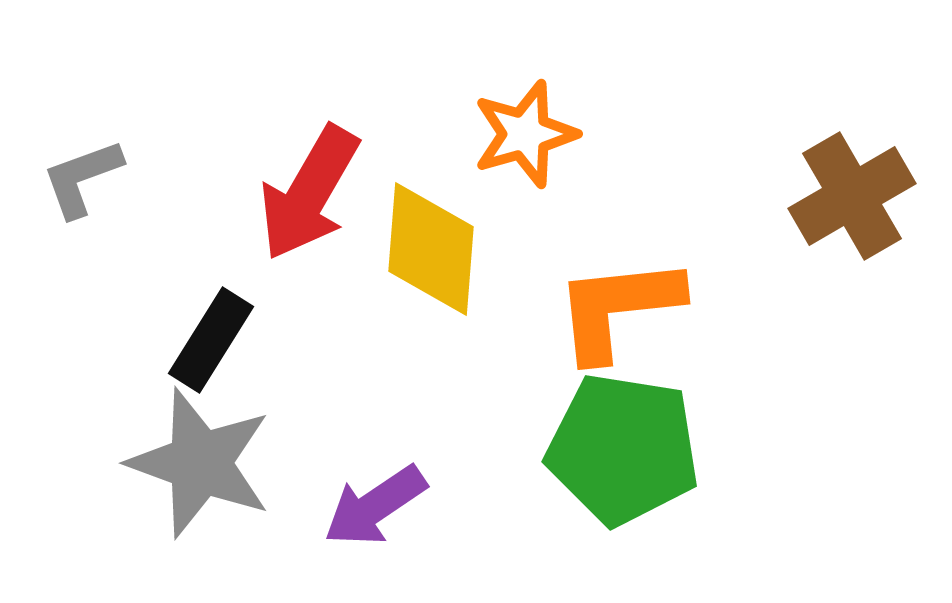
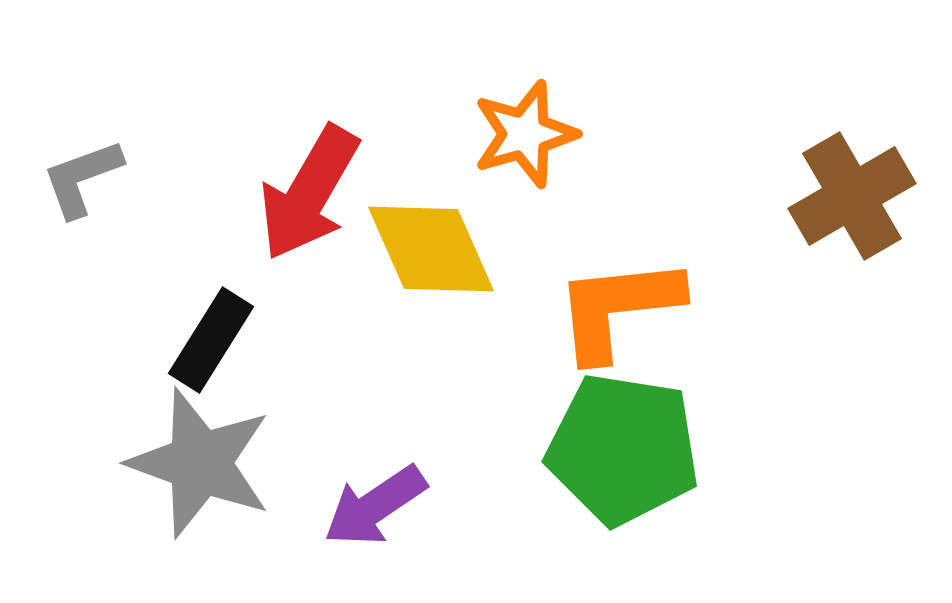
yellow diamond: rotated 28 degrees counterclockwise
